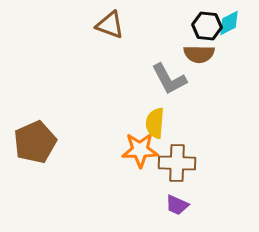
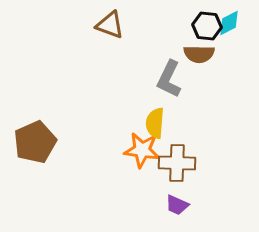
gray L-shape: rotated 54 degrees clockwise
orange star: moved 2 px right; rotated 9 degrees clockwise
